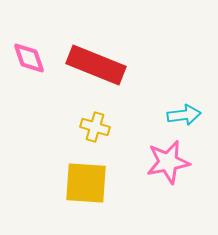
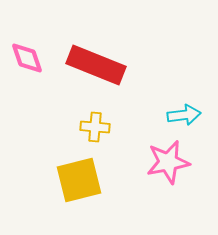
pink diamond: moved 2 px left
yellow cross: rotated 12 degrees counterclockwise
yellow square: moved 7 px left, 3 px up; rotated 18 degrees counterclockwise
